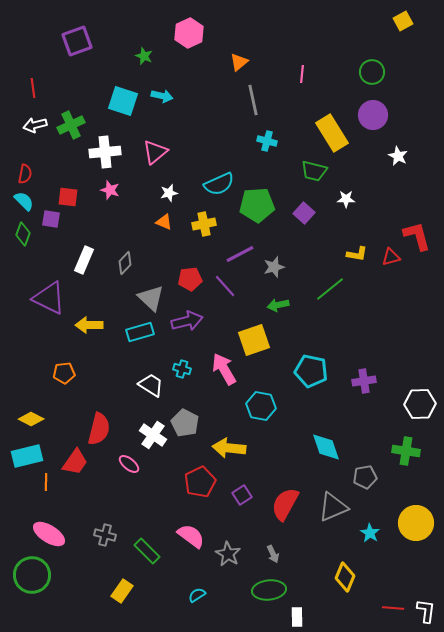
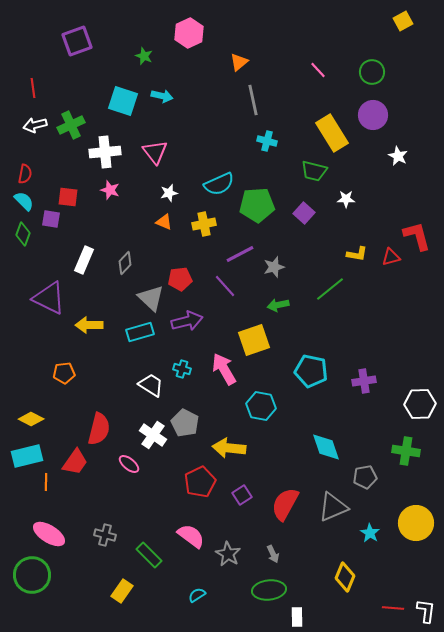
pink line at (302, 74): moved 16 px right, 4 px up; rotated 48 degrees counterclockwise
pink triangle at (155, 152): rotated 28 degrees counterclockwise
red pentagon at (190, 279): moved 10 px left
green rectangle at (147, 551): moved 2 px right, 4 px down
